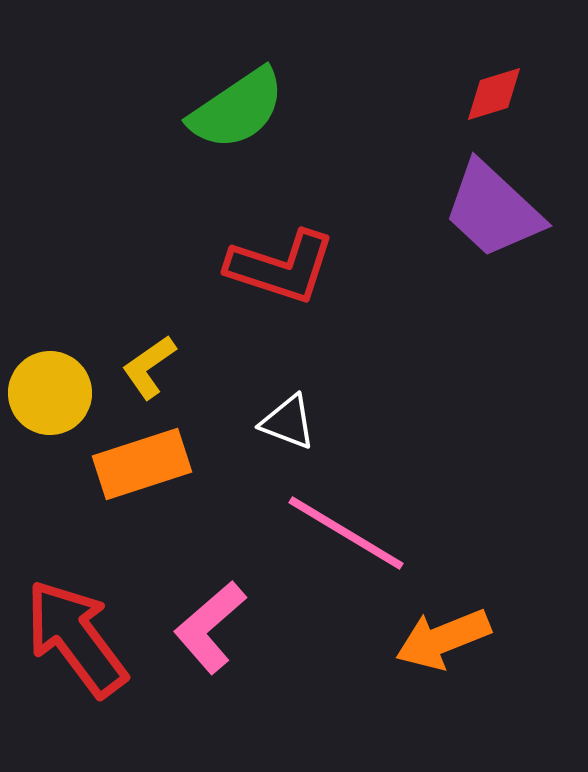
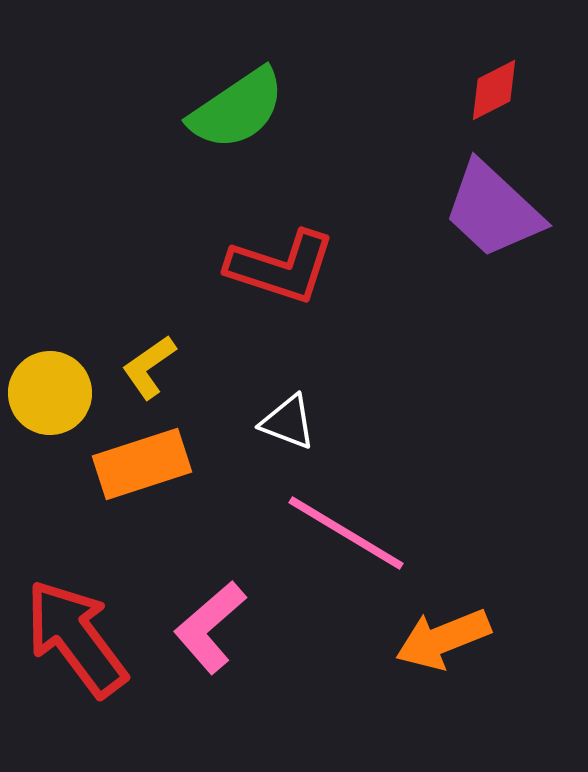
red diamond: moved 4 px up; rotated 10 degrees counterclockwise
